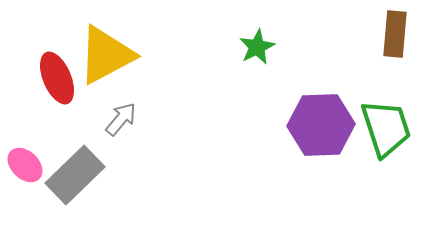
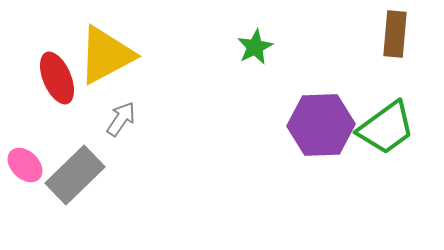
green star: moved 2 px left
gray arrow: rotated 6 degrees counterclockwise
green trapezoid: rotated 72 degrees clockwise
